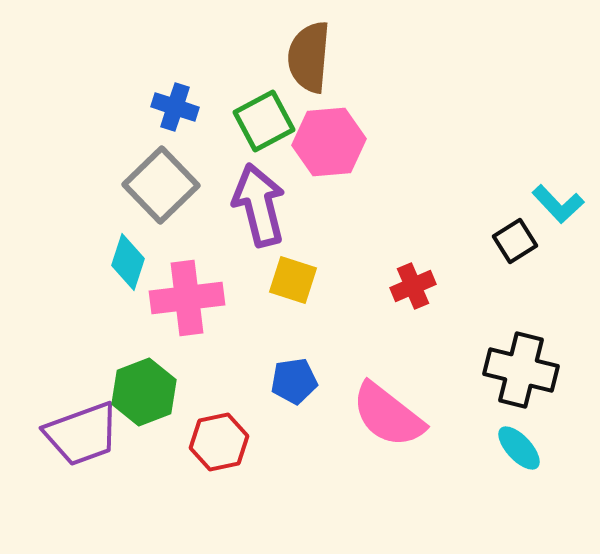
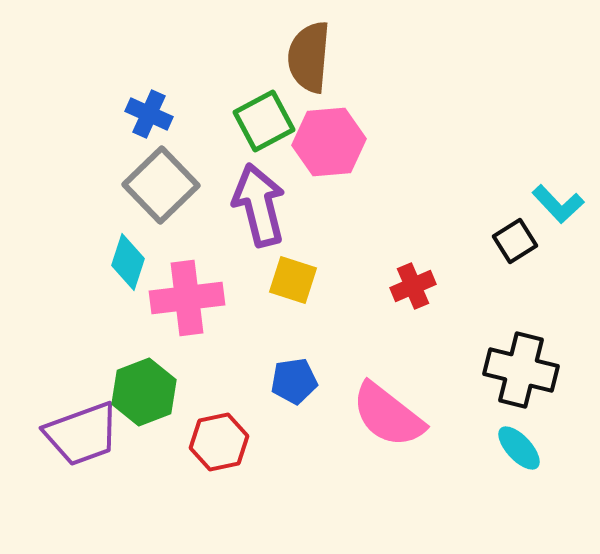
blue cross: moved 26 px left, 7 px down; rotated 6 degrees clockwise
